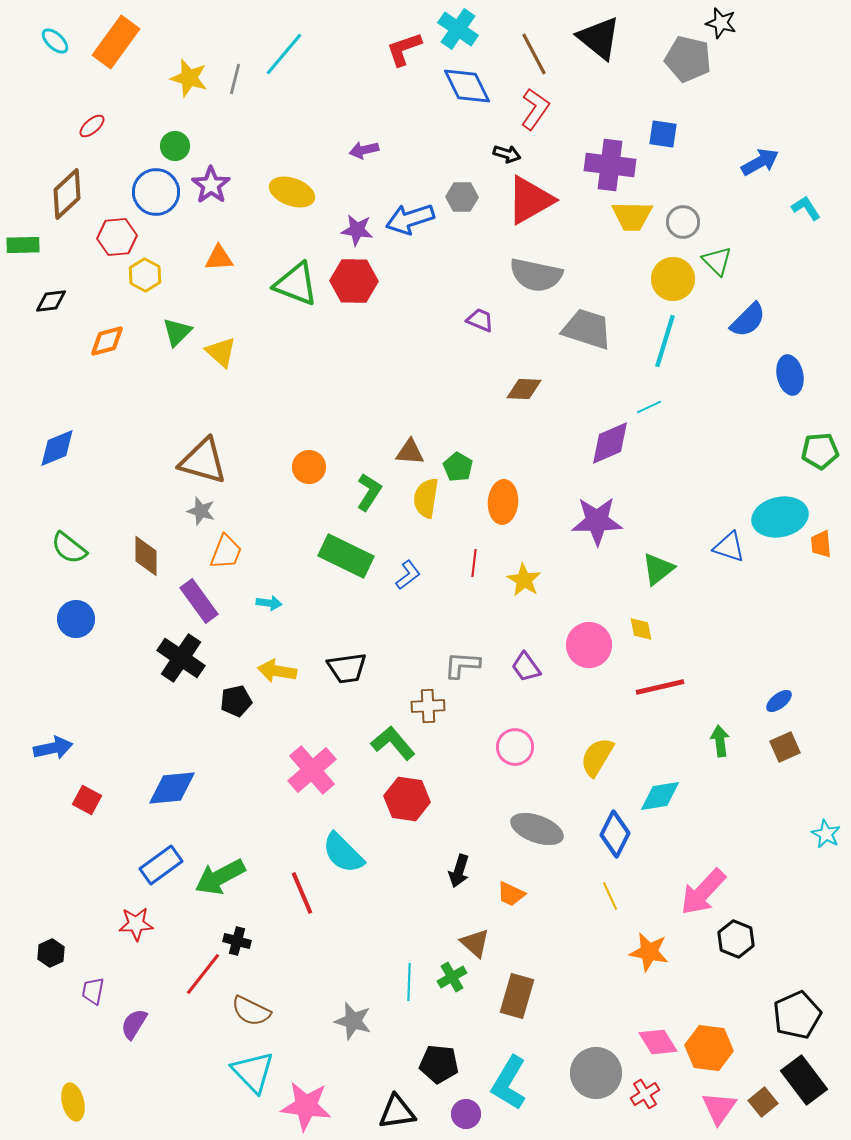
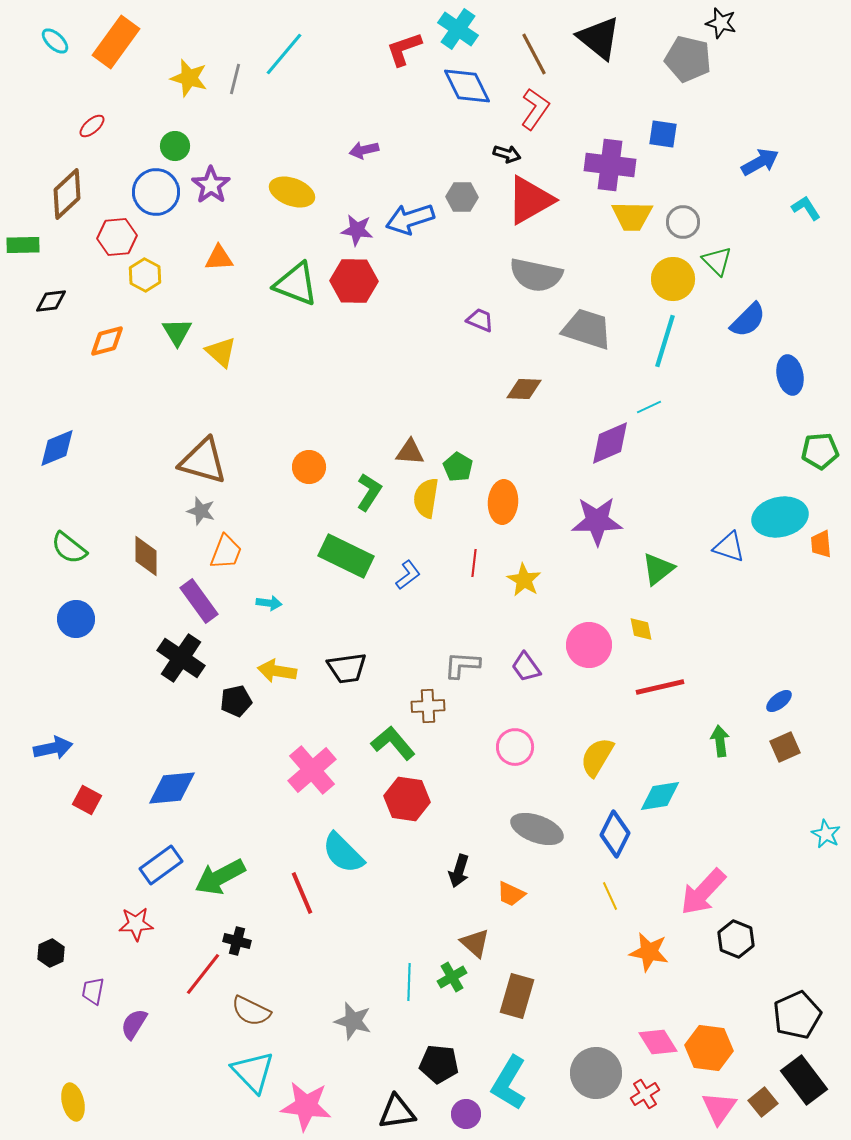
green triangle at (177, 332): rotated 16 degrees counterclockwise
